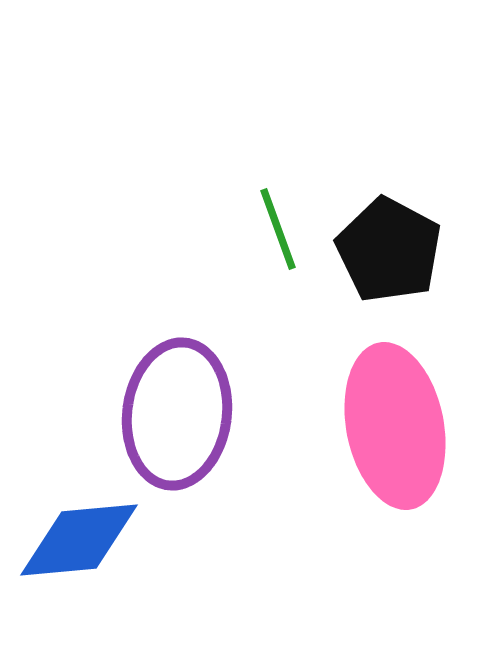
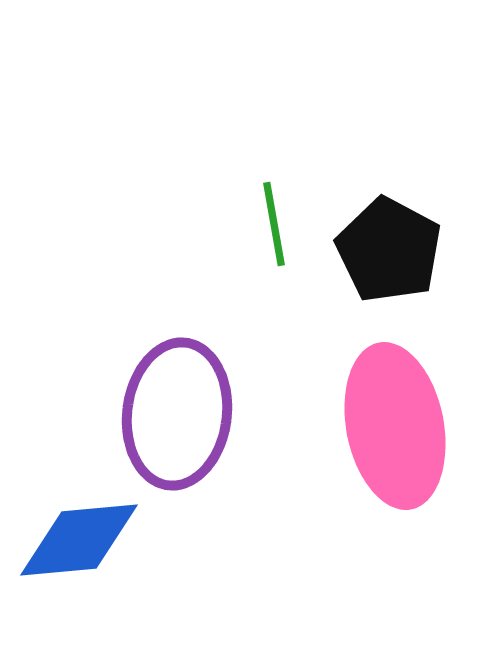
green line: moved 4 px left, 5 px up; rotated 10 degrees clockwise
